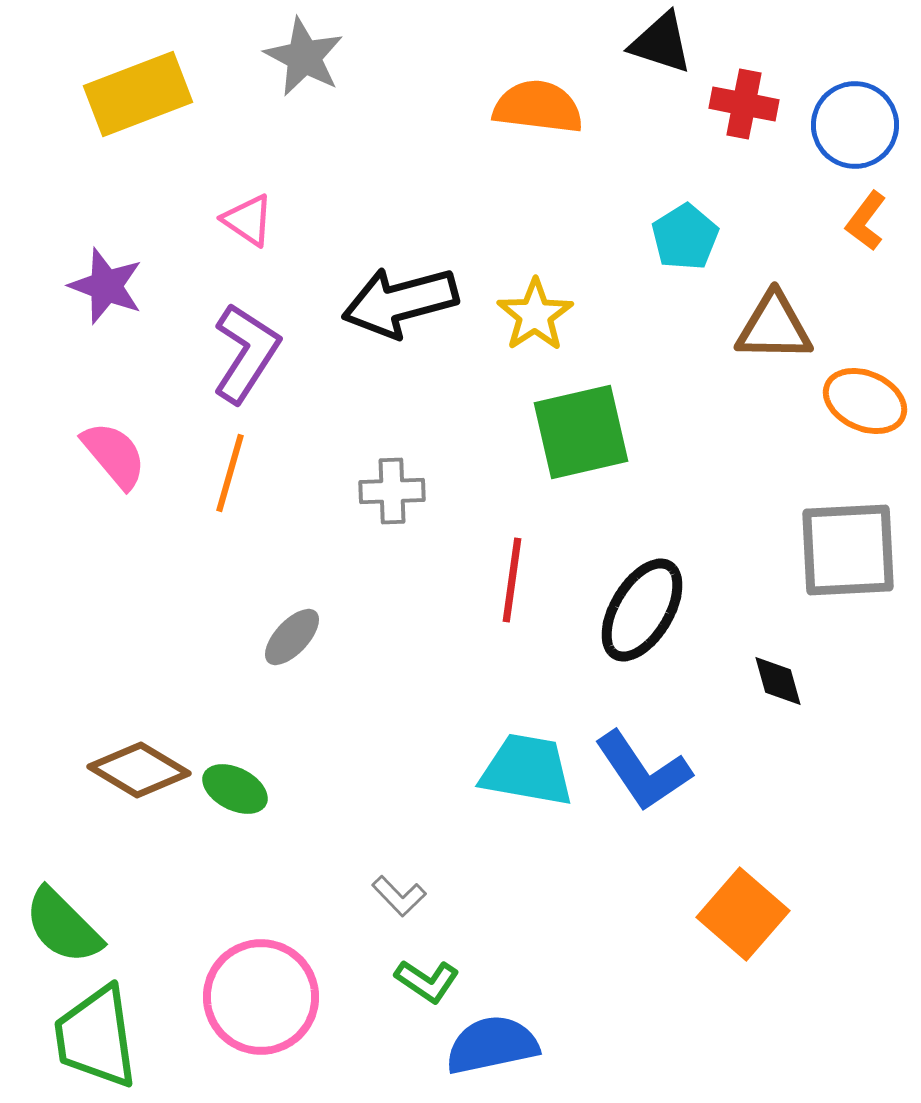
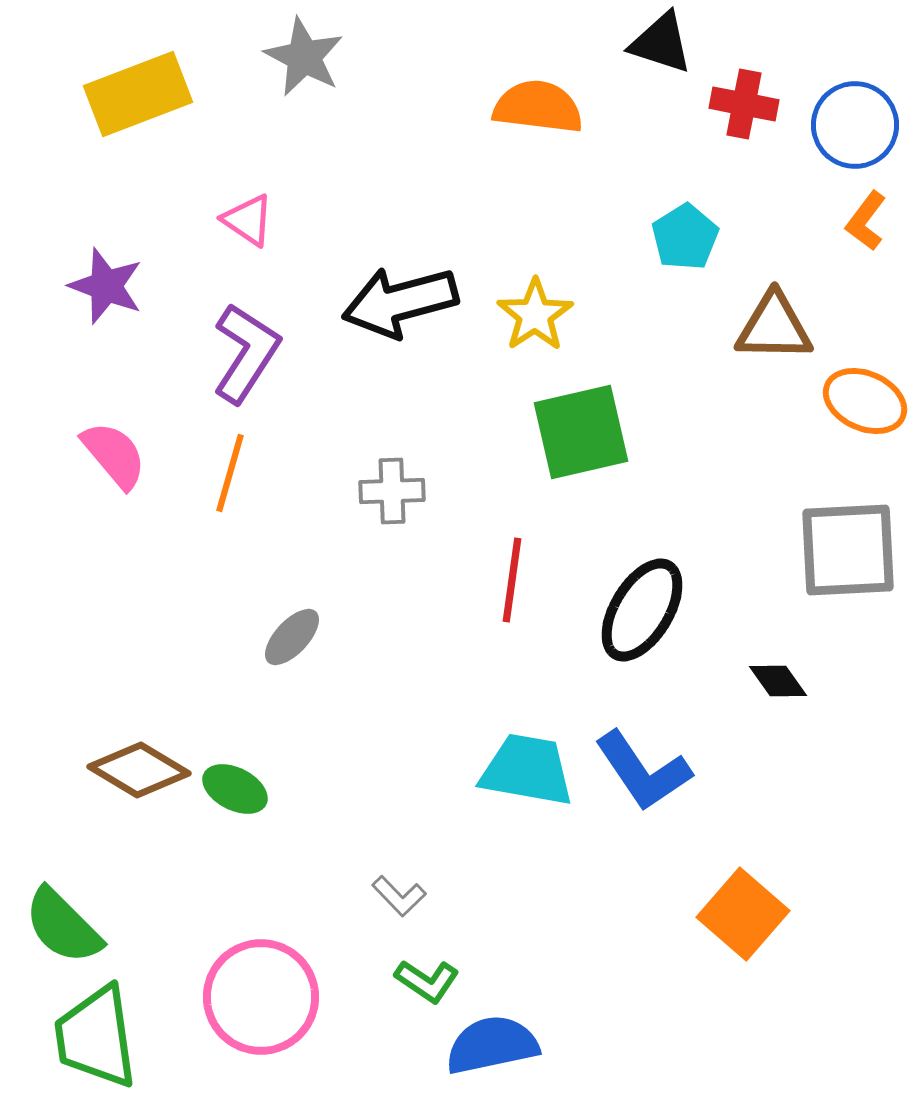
black diamond: rotated 20 degrees counterclockwise
